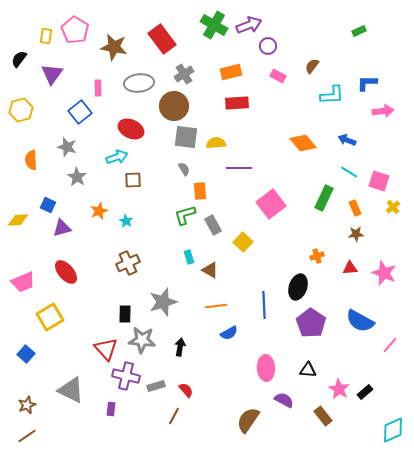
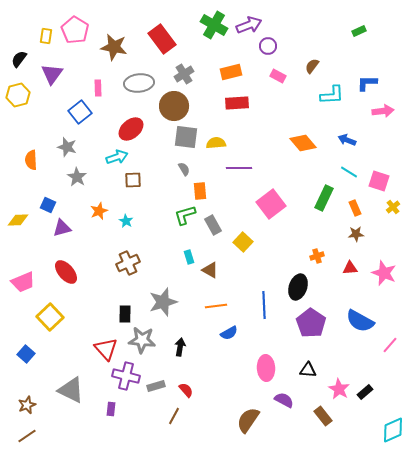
yellow hexagon at (21, 110): moved 3 px left, 15 px up
red ellipse at (131, 129): rotated 65 degrees counterclockwise
yellow square at (50, 317): rotated 12 degrees counterclockwise
